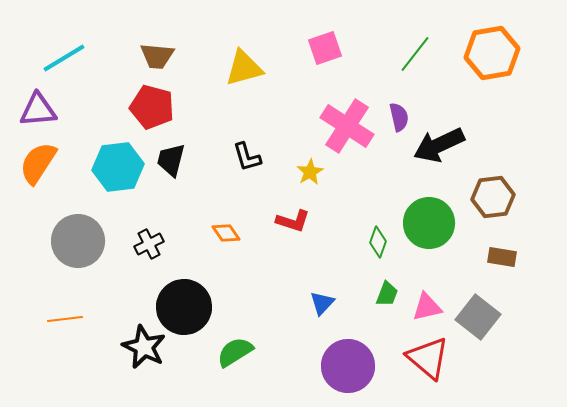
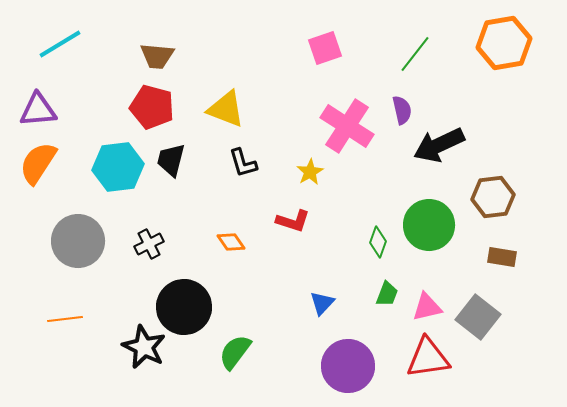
orange hexagon: moved 12 px right, 10 px up
cyan line: moved 4 px left, 14 px up
yellow triangle: moved 18 px left, 41 px down; rotated 36 degrees clockwise
purple semicircle: moved 3 px right, 7 px up
black L-shape: moved 4 px left, 6 px down
green circle: moved 2 px down
orange diamond: moved 5 px right, 9 px down
green semicircle: rotated 21 degrees counterclockwise
red triangle: rotated 48 degrees counterclockwise
